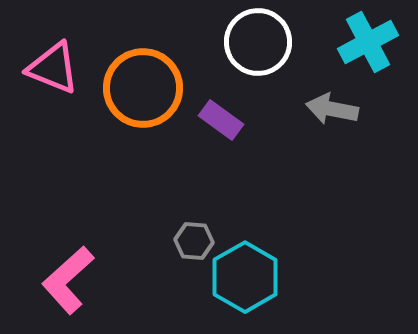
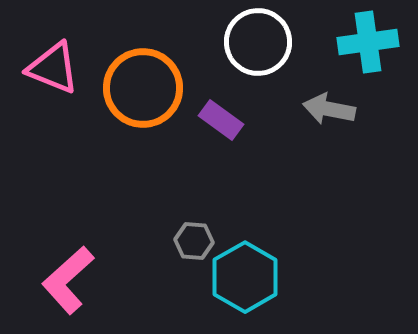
cyan cross: rotated 20 degrees clockwise
gray arrow: moved 3 px left
